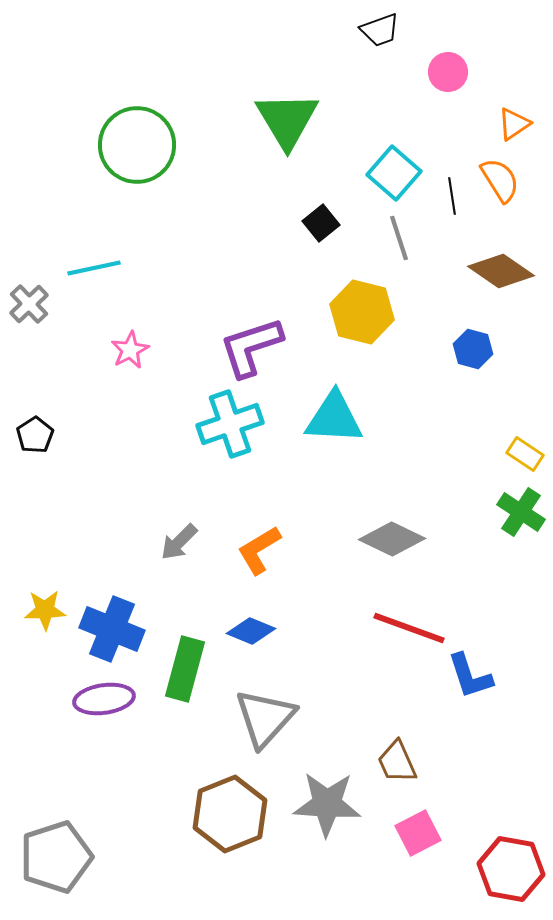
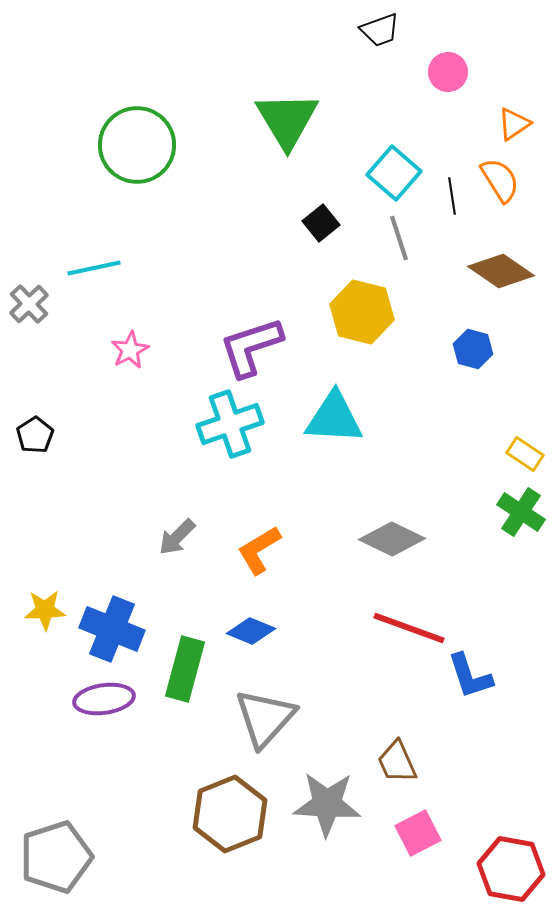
gray arrow: moved 2 px left, 5 px up
